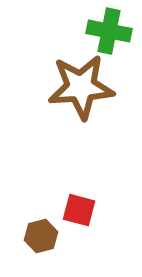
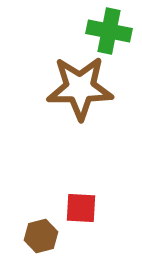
brown star: moved 1 px left, 1 px down; rotated 4 degrees clockwise
red square: moved 2 px right, 2 px up; rotated 12 degrees counterclockwise
